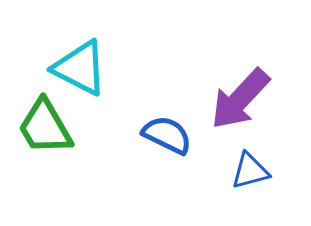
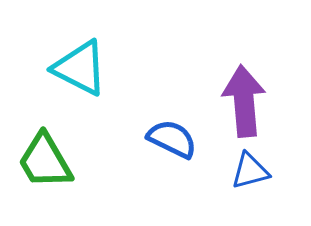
purple arrow: moved 4 px right, 2 px down; rotated 132 degrees clockwise
green trapezoid: moved 34 px down
blue semicircle: moved 5 px right, 4 px down
